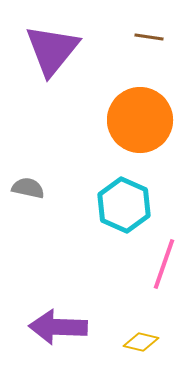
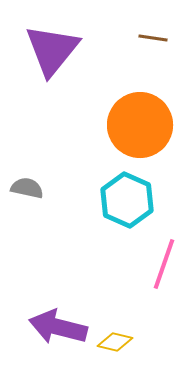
brown line: moved 4 px right, 1 px down
orange circle: moved 5 px down
gray semicircle: moved 1 px left
cyan hexagon: moved 3 px right, 5 px up
purple arrow: rotated 12 degrees clockwise
yellow diamond: moved 26 px left
